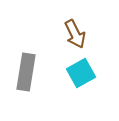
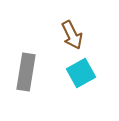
brown arrow: moved 3 px left, 1 px down
